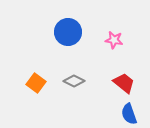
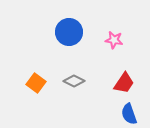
blue circle: moved 1 px right
red trapezoid: rotated 85 degrees clockwise
